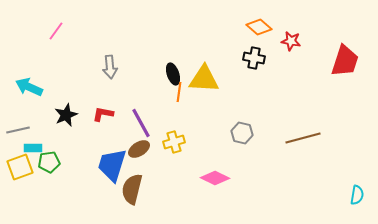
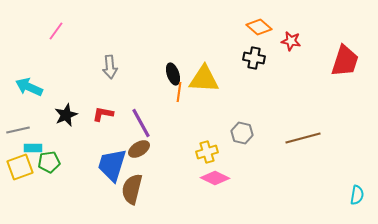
yellow cross: moved 33 px right, 10 px down
